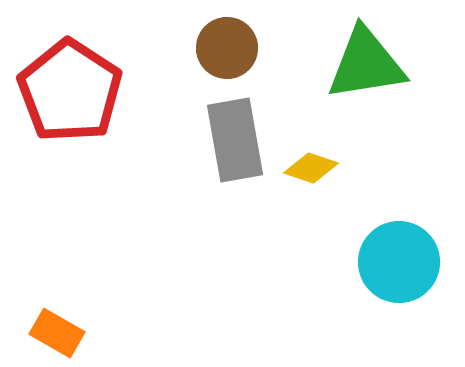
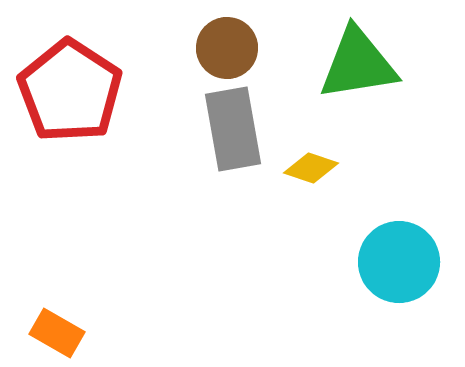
green triangle: moved 8 px left
gray rectangle: moved 2 px left, 11 px up
